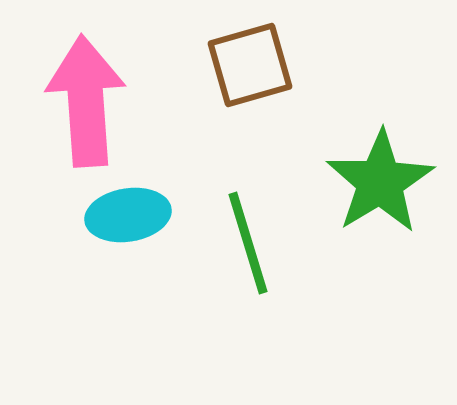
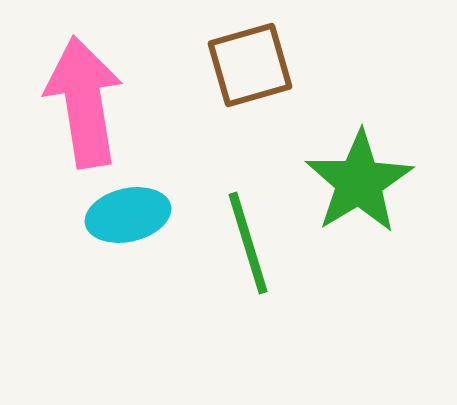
pink arrow: moved 2 px left, 1 px down; rotated 5 degrees counterclockwise
green star: moved 21 px left
cyan ellipse: rotated 4 degrees counterclockwise
